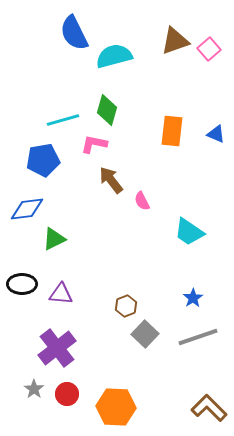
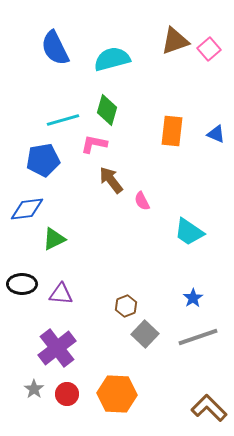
blue semicircle: moved 19 px left, 15 px down
cyan semicircle: moved 2 px left, 3 px down
orange hexagon: moved 1 px right, 13 px up
